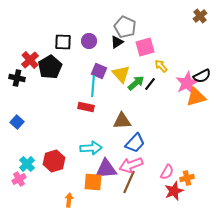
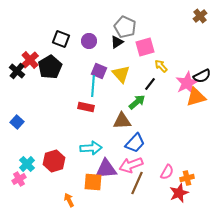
black square: moved 2 px left, 3 px up; rotated 18 degrees clockwise
black cross: moved 7 px up; rotated 28 degrees clockwise
green arrow: moved 1 px right, 19 px down
brown line: moved 8 px right, 1 px down
red star: moved 5 px right, 2 px down
orange arrow: rotated 32 degrees counterclockwise
